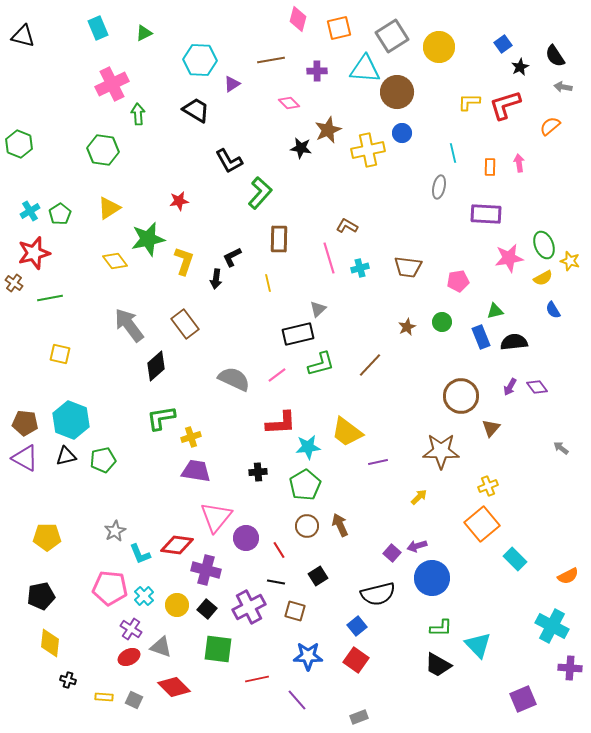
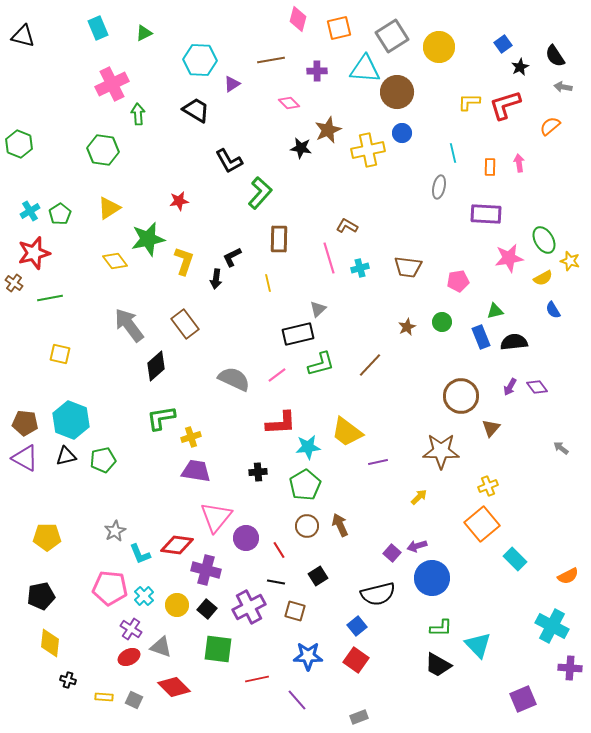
green ellipse at (544, 245): moved 5 px up; rotated 8 degrees counterclockwise
